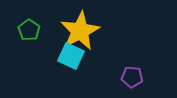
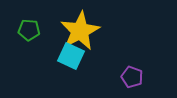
green pentagon: rotated 30 degrees counterclockwise
purple pentagon: rotated 15 degrees clockwise
